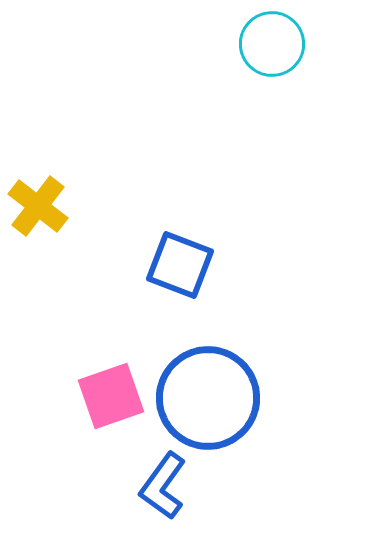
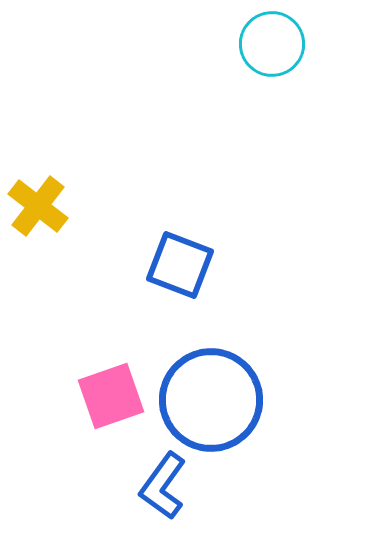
blue circle: moved 3 px right, 2 px down
